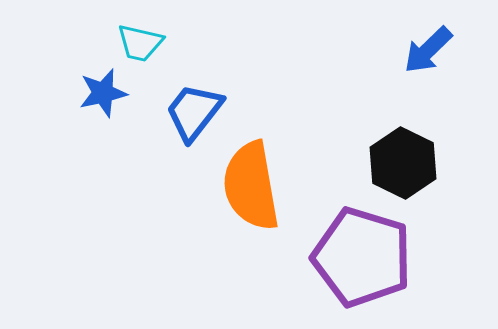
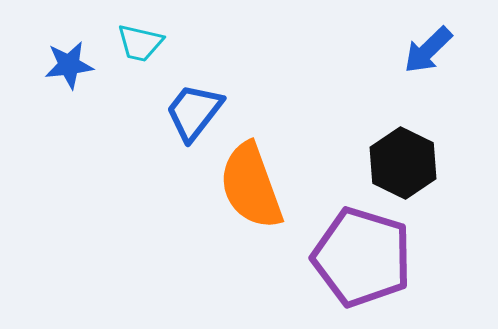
blue star: moved 34 px left, 28 px up; rotated 6 degrees clockwise
orange semicircle: rotated 10 degrees counterclockwise
